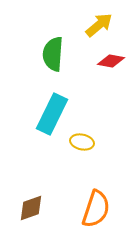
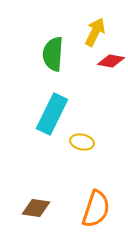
yellow arrow: moved 4 px left, 7 px down; rotated 24 degrees counterclockwise
brown diamond: moved 5 px right; rotated 28 degrees clockwise
